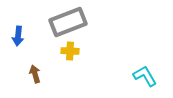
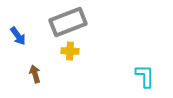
blue arrow: rotated 42 degrees counterclockwise
cyan L-shape: rotated 30 degrees clockwise
